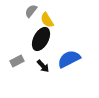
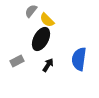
yellow semicircle: rotated 14 degrees counterclockwise
blue semicircle: moved 10 px right; rotated 55 degrees counterclockwise
black arrow: moved 5 px right, 1 px up; rotated 104 degrees counterclockwise
